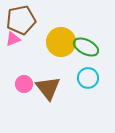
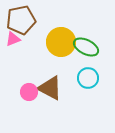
pink circle: moved 5 px right, 8 px down
brown triangle: moved 2 px right; rotated 24 degrees counterclockwise
